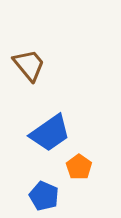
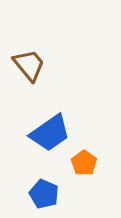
orange pentagon: moved 5 px right, 4 px up
blue pentagon: moved 2 px up
